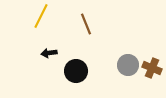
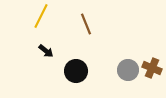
black arrow: moved 3 px left, 2 px up; rotated 133 degrees counterclockwise
gray circle: moved 5 px down
